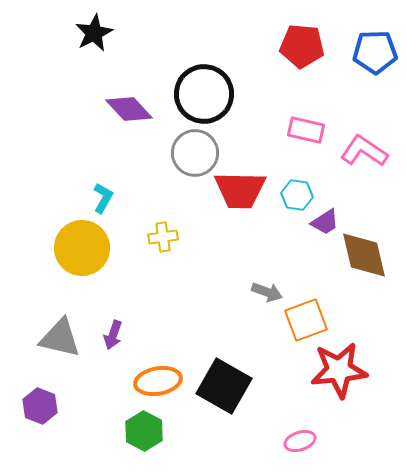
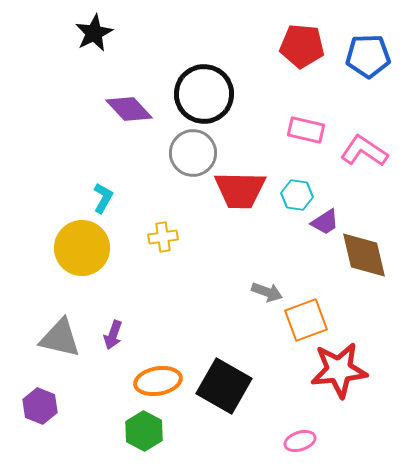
blue pentagon: moved 7 px left, 4 px down
gray circle: moved 2 px left
